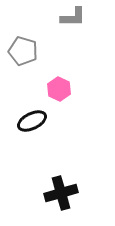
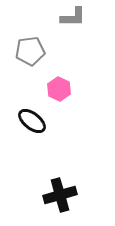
gray pentagon: moved 7 px right; rotated 24 degrees counterclockwise
black ellipse: rotated 64 degrees clockwise
black cross: moved 1 px left, 2 px down
